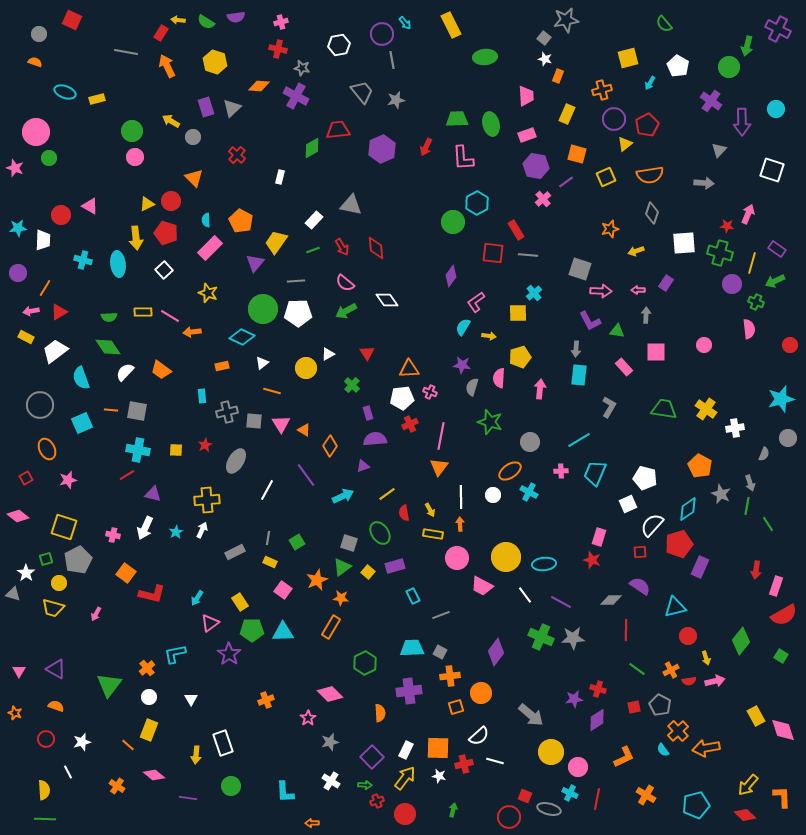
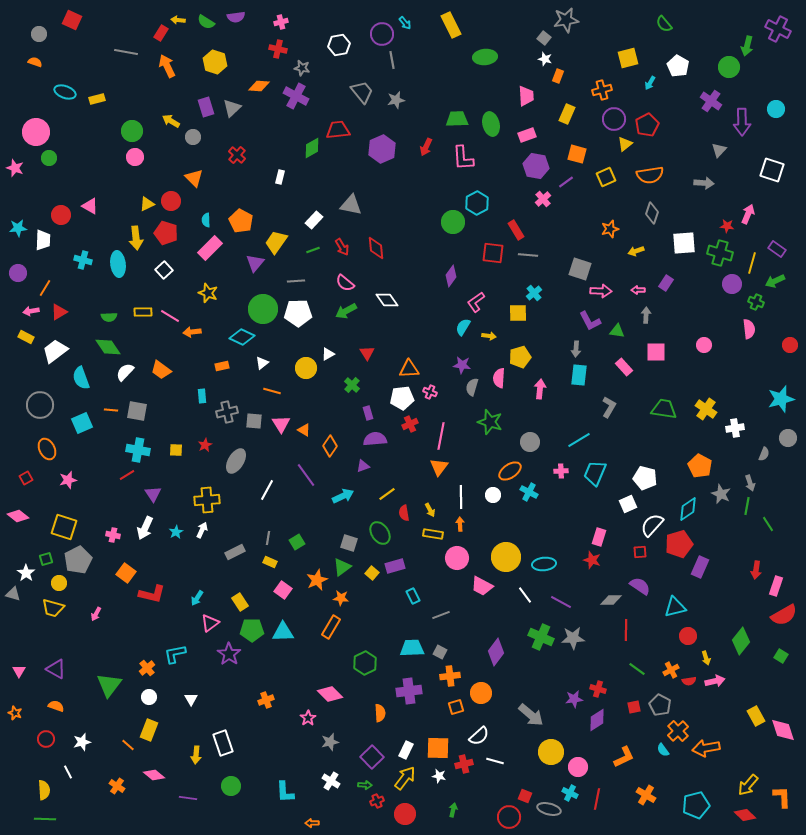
purple triangle at (153, 494): rotated 42 degrees clockwise
yellow square at (368, 572): moved 4 px right, 1 px down
